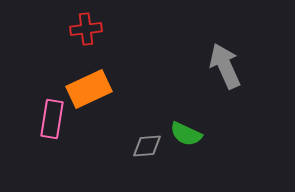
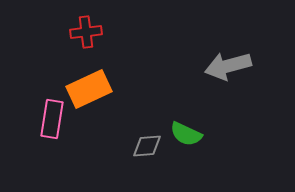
red cross: moved 3 px down
gray arrow: moved 3 px right; rotated 81 degrees counterclockwise
